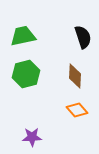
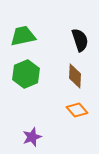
black semicircle: moved 3 px left, 3 px down
green hexagon: rotated 8 degrees counterclockwise
purple star: rotated 18 degrees counterclockwise
